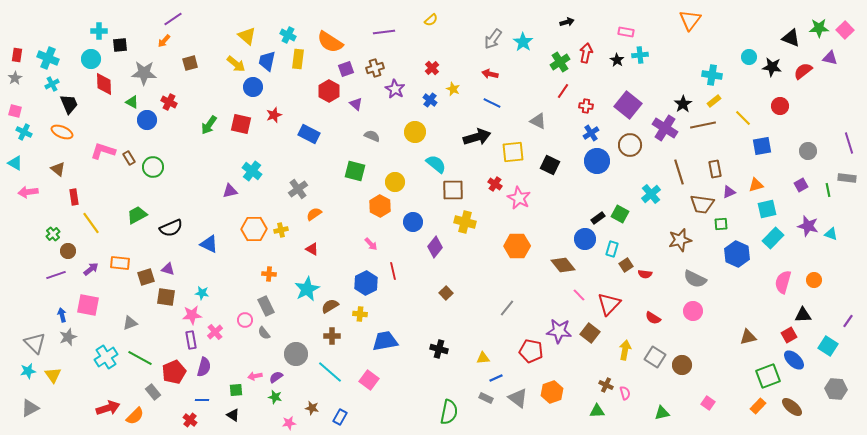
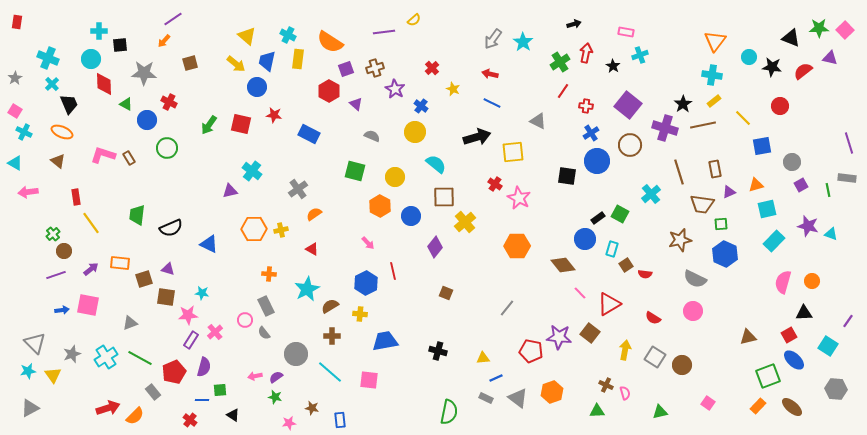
yellow semicircle at (431, 20): moved 17 px left
orange triangle at (690, 20): moved 25 px right, 21 px down
black arrow at (567, 22): moved 7 px right, 2 px down
red rectangle at (17, 55): moved 33 px up
cyan cross at (640, 55): rotated 14 degrees counterclockwise
black star at (617, 60): moved 4 px left, 6 px down
cyan cross at (52, 84): rotated 16 degrees counterclockwise
blue circle at (253, 87): moved 4 px right
blue cross at (430, 100): moved 9 px left, 6 px down
green triangle at (132, 102): moved 6 px left, 2 px down
pink square at (15, 111): rotated 16 degrees clockwise
red star at (274, 115): rotated 28 degrees clockwise
purple cross at (665, 128): rotated 15 degrees counterclockwise
pink L-shape at (103, 151): moved 4 px down
gray circle at (808, 151): moved 16 px left, 11 px down
black square at (550, 165): moved 17 px right, 11 px down; rotated 18 degrees counterclockwise
green circle at (153, 167): moved 14 px right, 19 px up
brown triangle at (58, 169): moved 8 px up
yellow circle at (395, 182): moved 5 px up
brown square at (453, 190): moved 9 px left, 7 px down
red rectangle at (74, 197): moved 2 px right
green trapezoid at (137, 215): rotated 55 degrees counterclockwise
blue circle at (413, 222): moved 2 px left, 6 px up
yellow cross at (465, 222): rotated 35 degrees clockwise
cyan rectangle at (773, 238): moved 1 px right, 3 px down
pink arrow at (371, 244): moved 3 px left, 1 px up
brown circle at (68, 251): moved 4 px left
blue hexagon at (737, 254): moved 12 px left
brown square at (146, 277): moved 2 px left, 2 px down
orange circle at (814, 280): moved 2 px left, 1 px down
brown square at (446, 293): rotated 24 degrees counterclockwise
pink line at (579, 295): moved 1 px right, 2 px up
red triangle at (609, 304): rotated 15 degrees clockwise
blue arrow at (62, 315): moved 5 px up; rotated 96 degrees clockwise
pink star at (192, 315): moved 4 px left
black triangle at (803, 315): moved 1 px right, 2 px up
purple star at (559, 331): moved 6 px down
gray star at (68, 337): moved 4 px right, 17 px down
purple rectangle at (191, 340): rotated 42 degrees clockwise
black cross at (439, 349): moved 1 px left, 2 px down
pink square at (369, 380): rotated 30 degrees counterclockwise
green square at (236, 390): moved 16 px left
green triangle at (662, 413): moved 2 px left, 1 px up
blue rectangle at (340, 417): moved 3 px down; rotated 35 degrees counterclockwise
